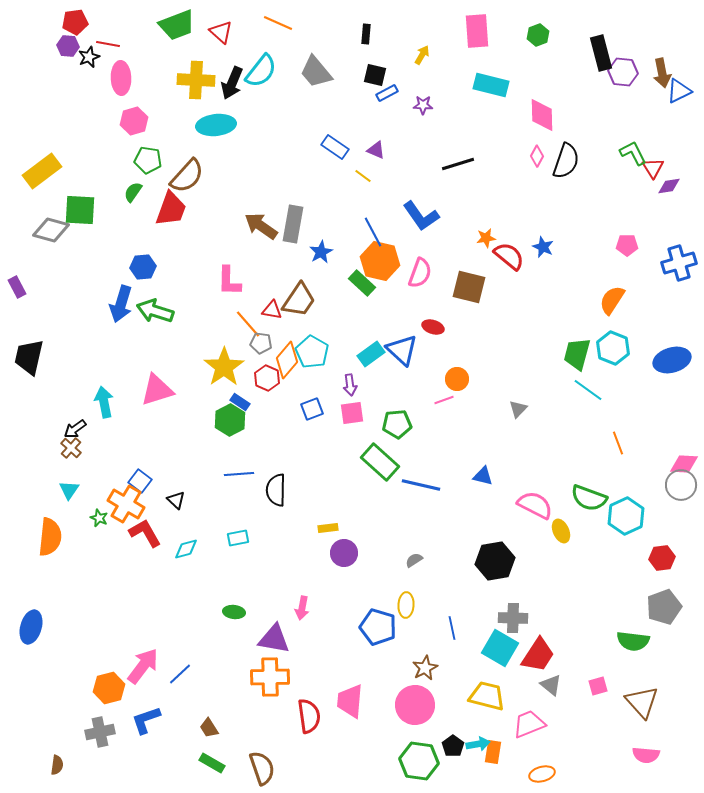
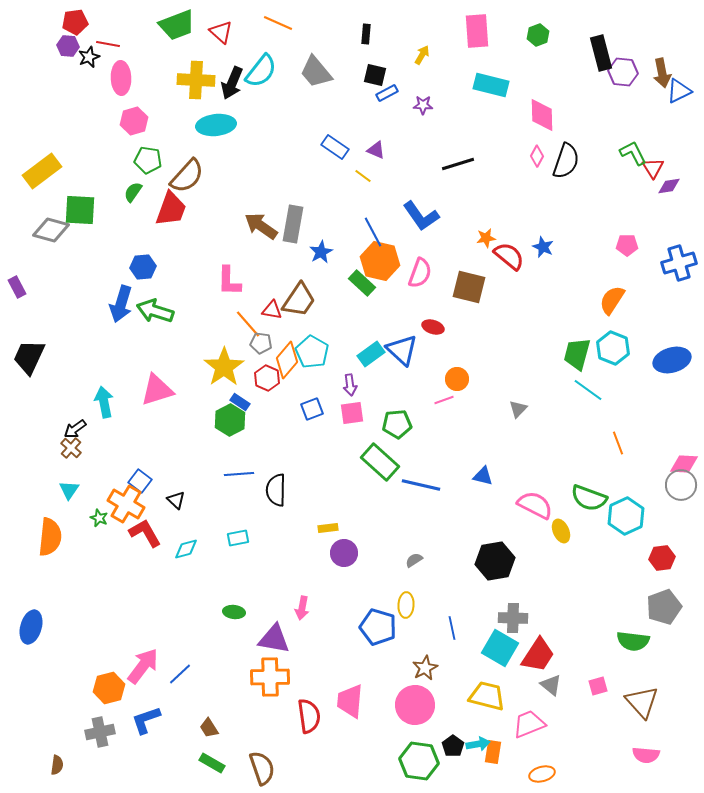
black trapezoid at (29, 357): rotated 12 degrees clockwise
